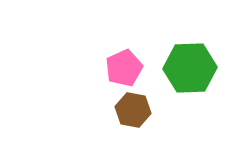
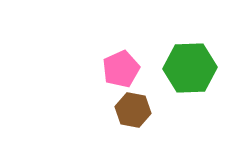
pink pentagon: moved 3 px left, 1 px down
